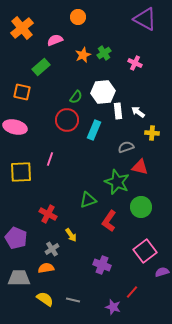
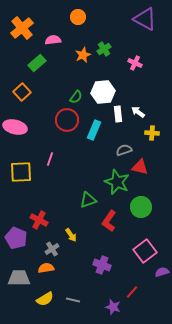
pink semicircle: moved 2 px left; rotated 14 degrees clockwise
green cross: moved 4 px up
green rectangle: moved 4 px left, 4 px up
orange square: rotated 36 degrees clockwise
white rectangle: moved 3 px down
gray semicircle: moved 2 px left, 3 px down
red cross: moved 9 px left, 6 px down
yellow semicircle: rotated 114 degrees clockwise
